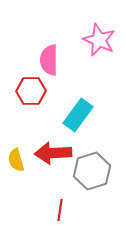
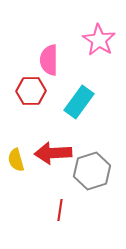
pink star: rotated 8 degrees clockwise
cyan rectangle: moved 1 px right, 13 px up
